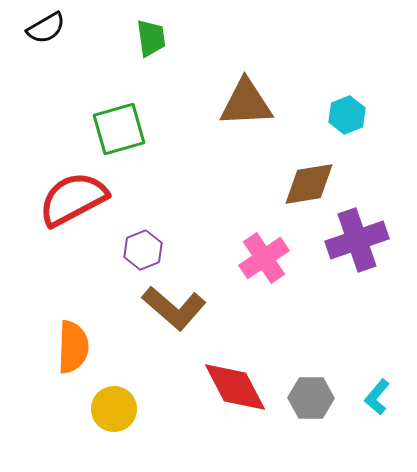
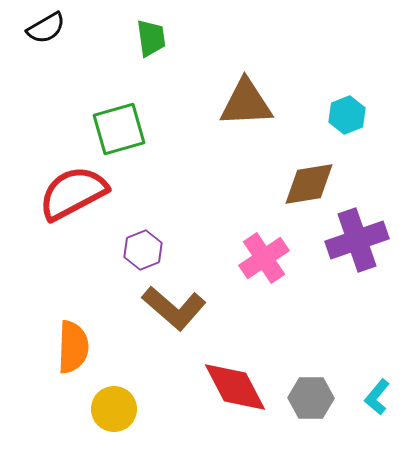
red semicircle: moved 6 px up
